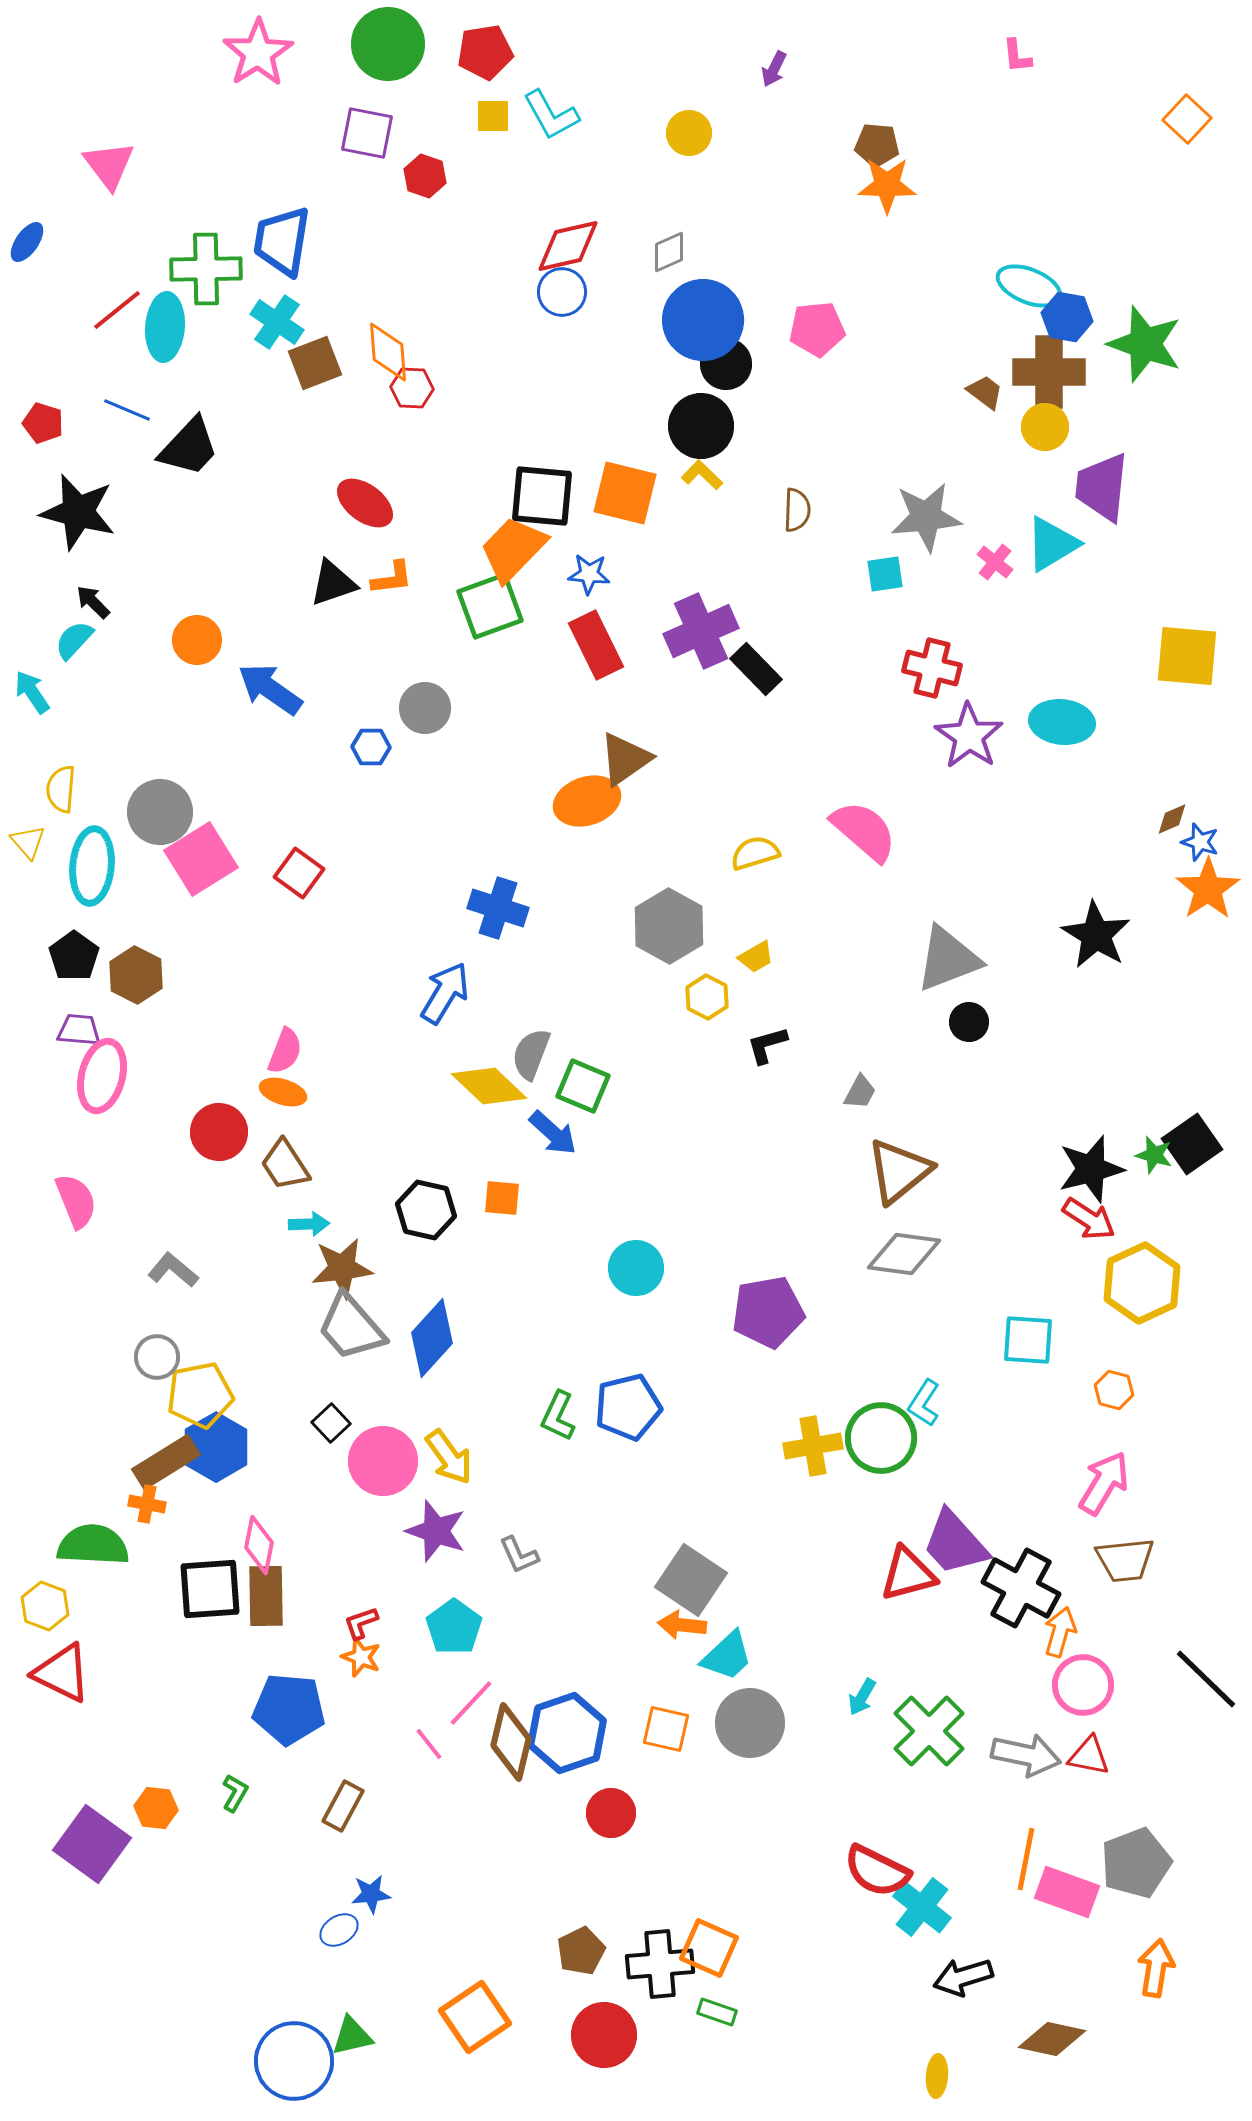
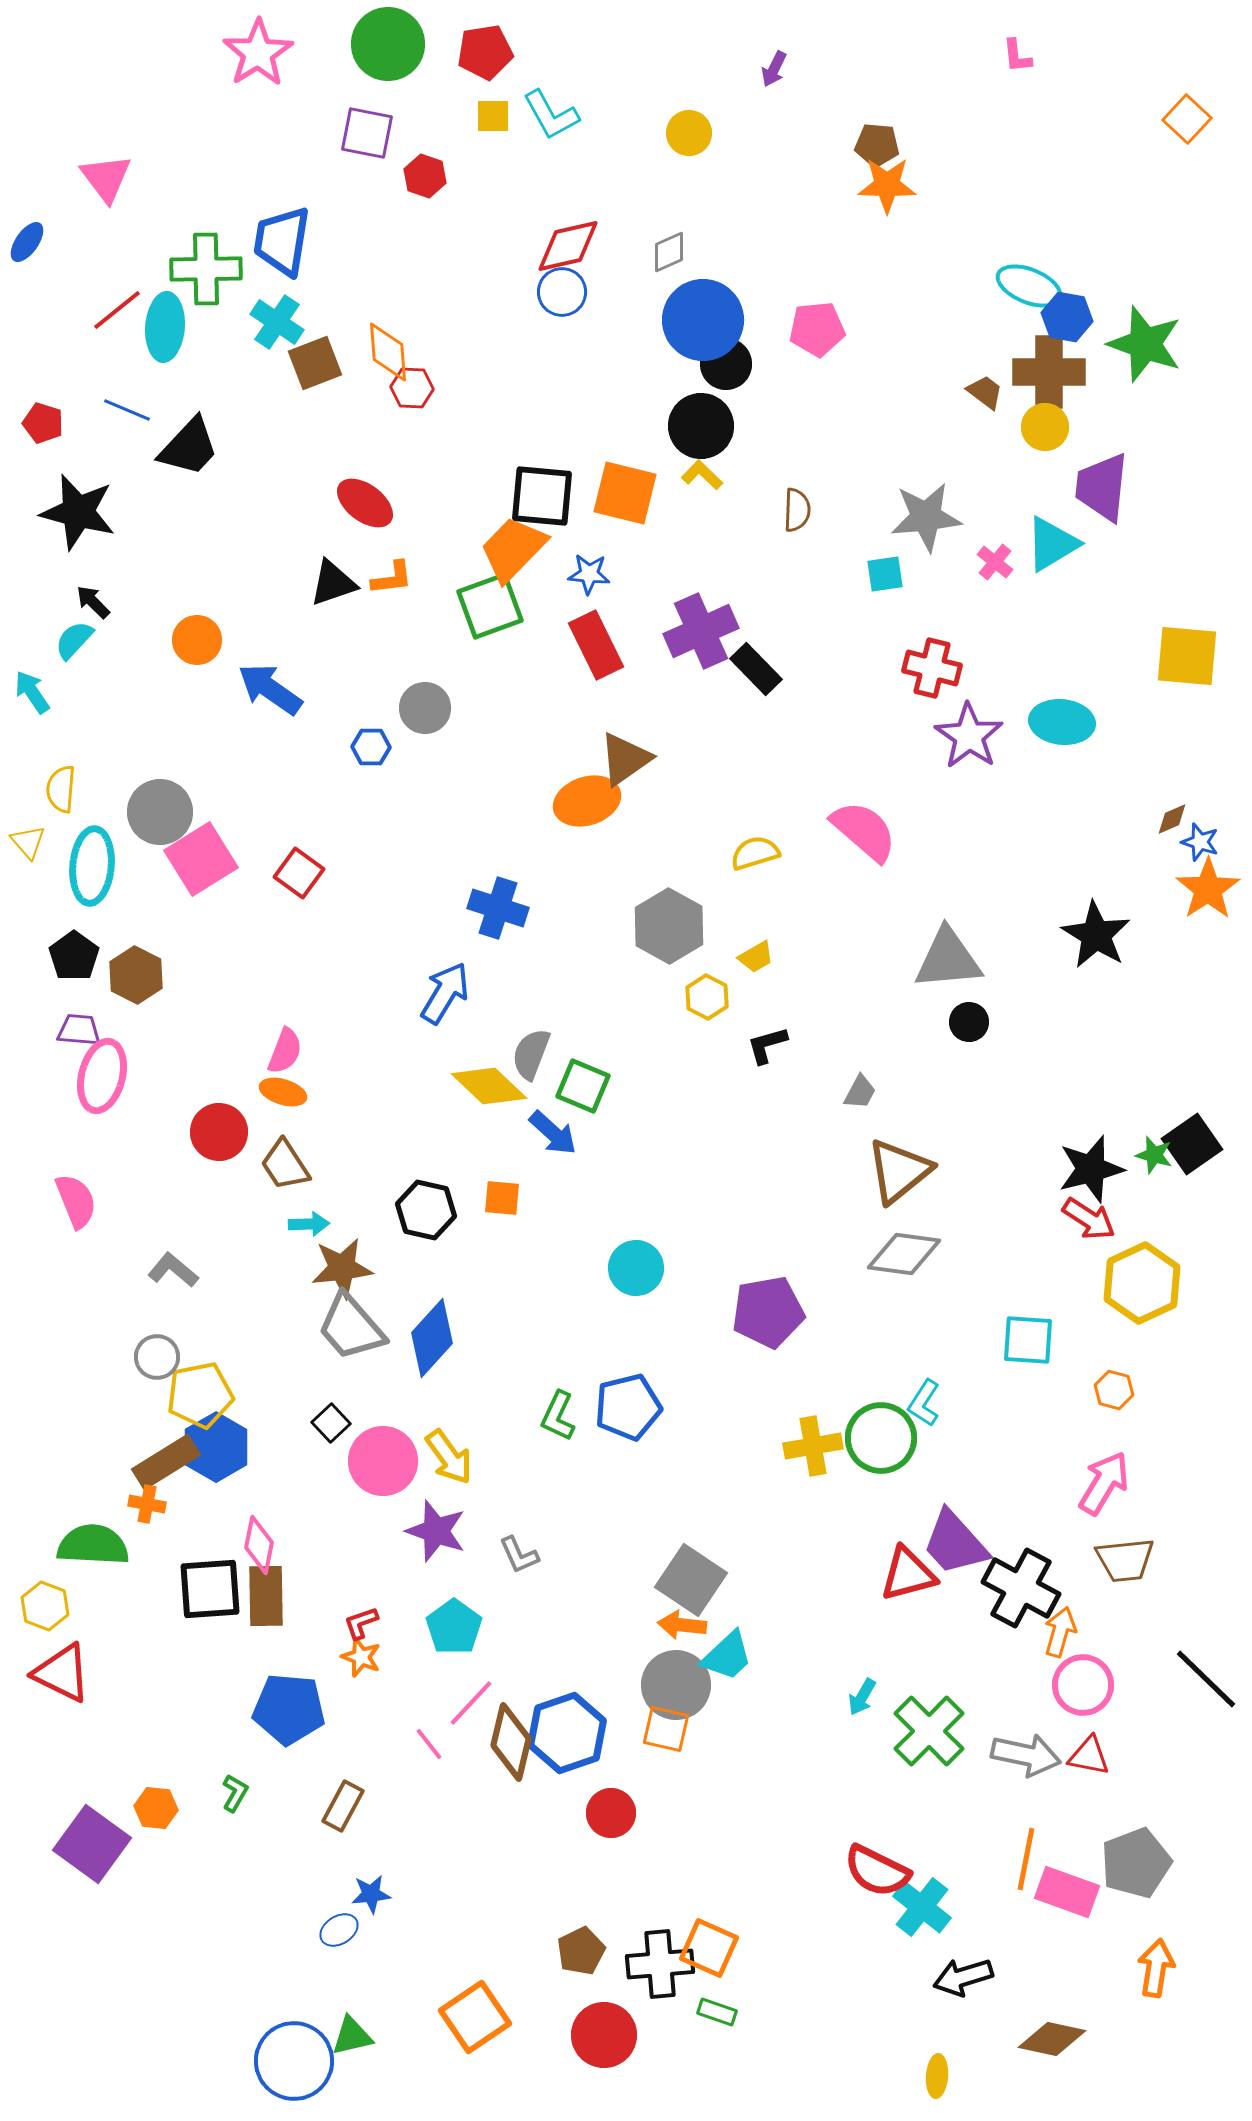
pink triangle at (109, 165): moved 3 px left, 13 px down
gray triangle at (948, 959): rotated 16 degrees clockwise
gray circle at (750, 1723): moved 74 px left, 38 px up
